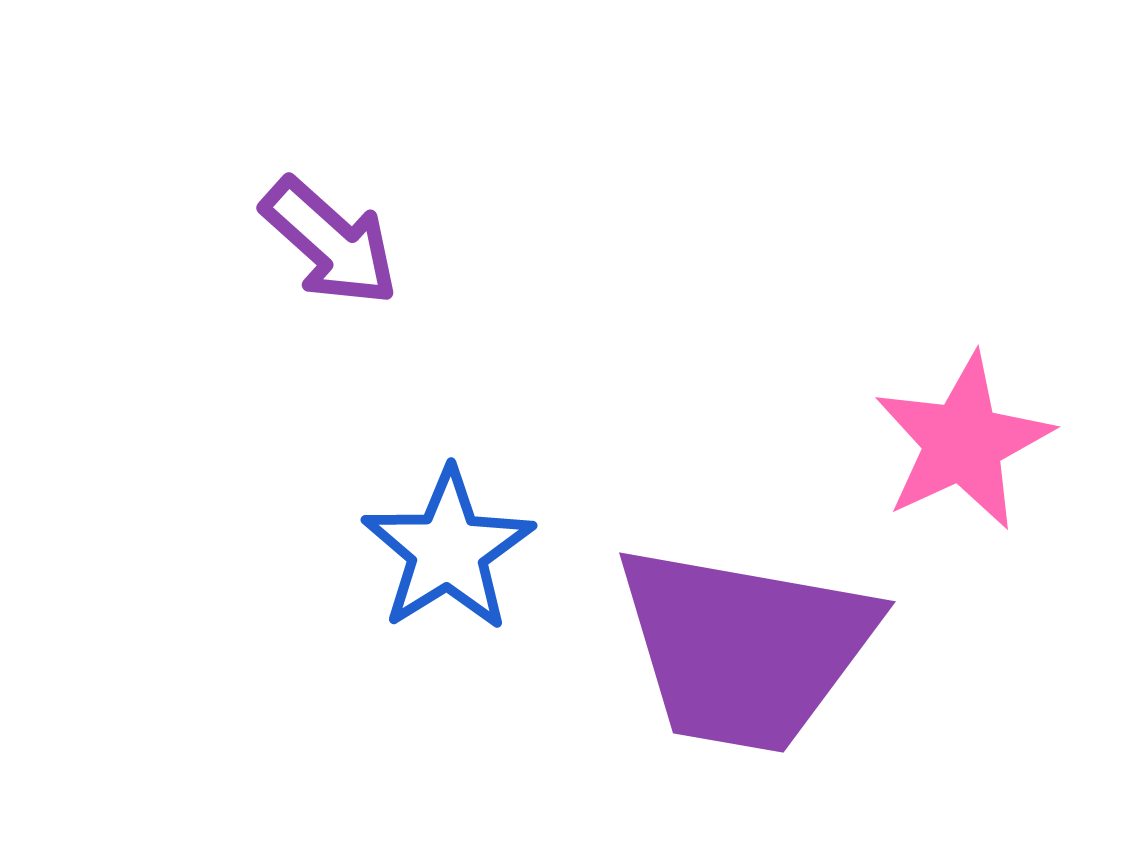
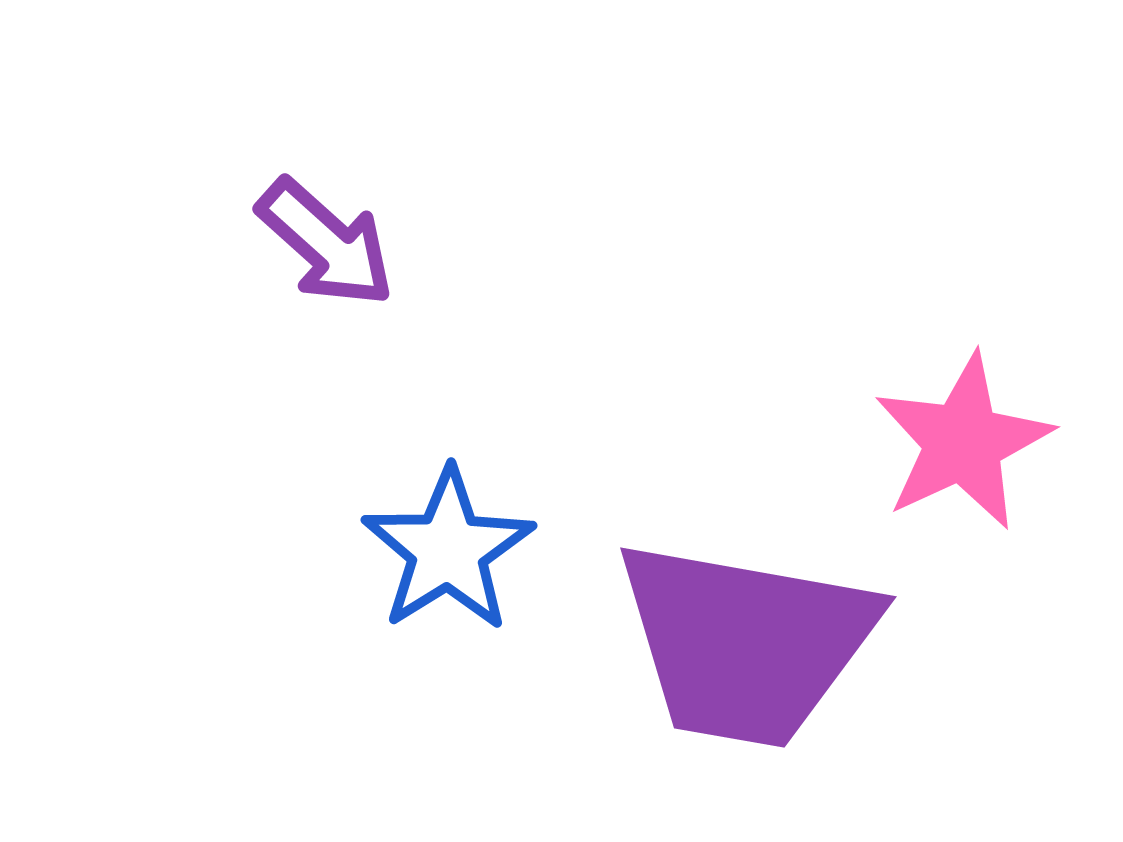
purple arrow: moved 4 px left, 1 px down
purple trapezoid: moved 1 px right, 5 px up
